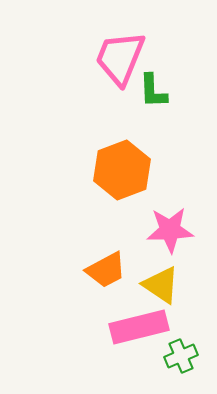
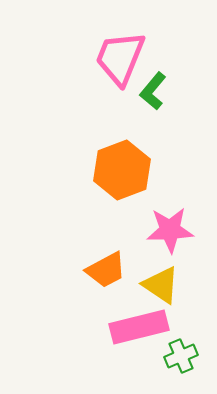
green L-shape: rotated 42 degrees clockwise
